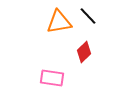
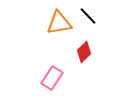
orange triangle: moved 1 px down
pink rectangle: rotated 65 degrees counterclockwise
